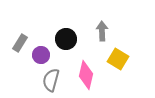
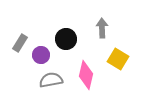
gray arrow: moved 3 px up
gray semicircle: rotated 65 degrees clockwise
